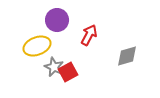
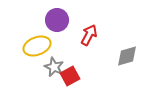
red square: moved 2 px right, 4 px down
